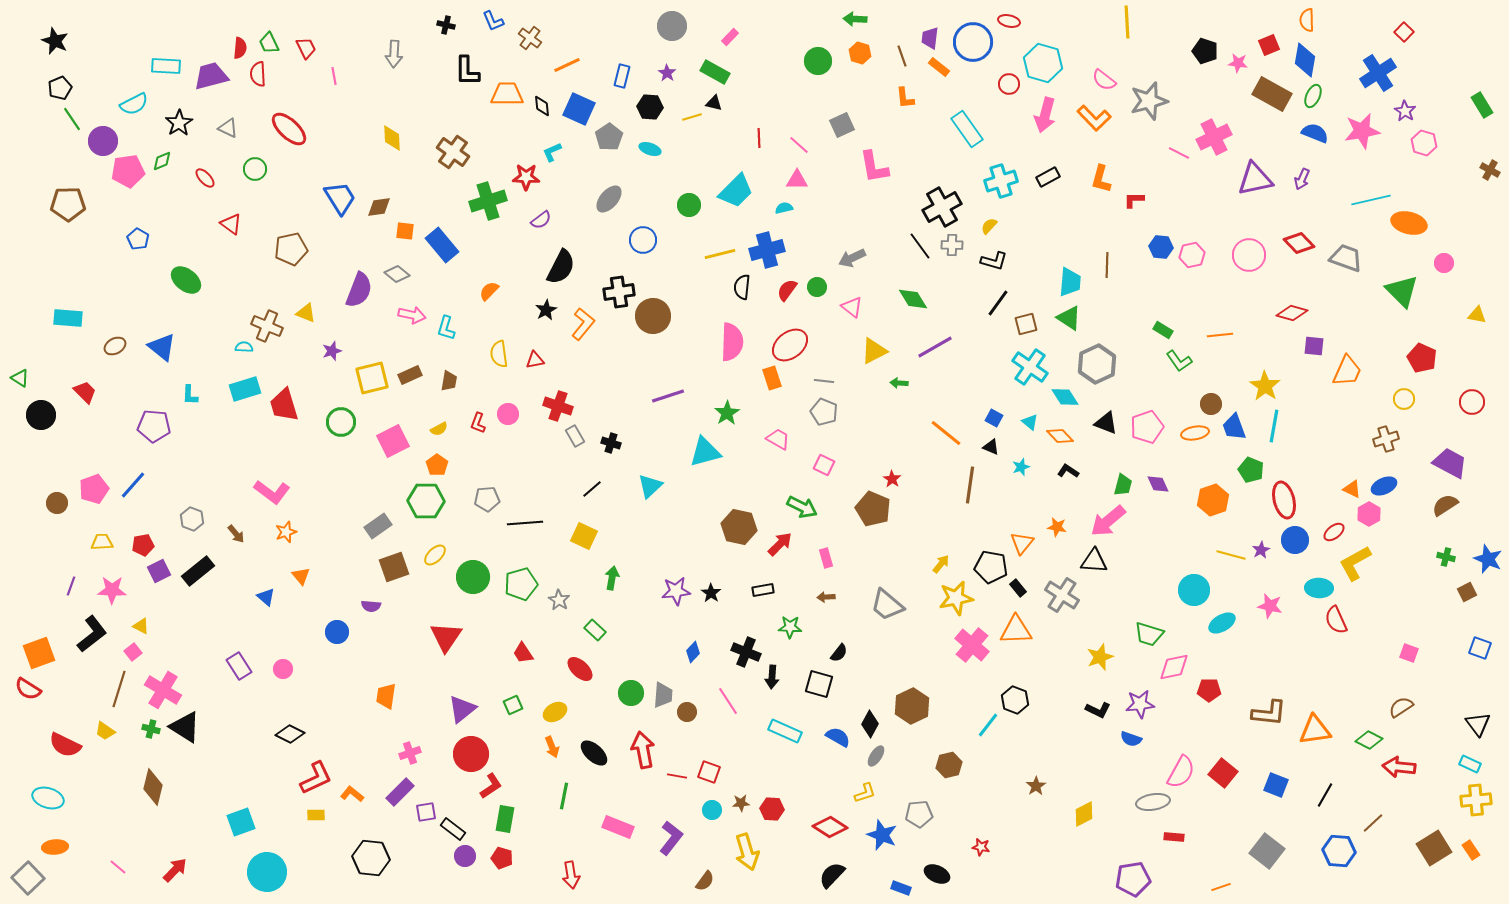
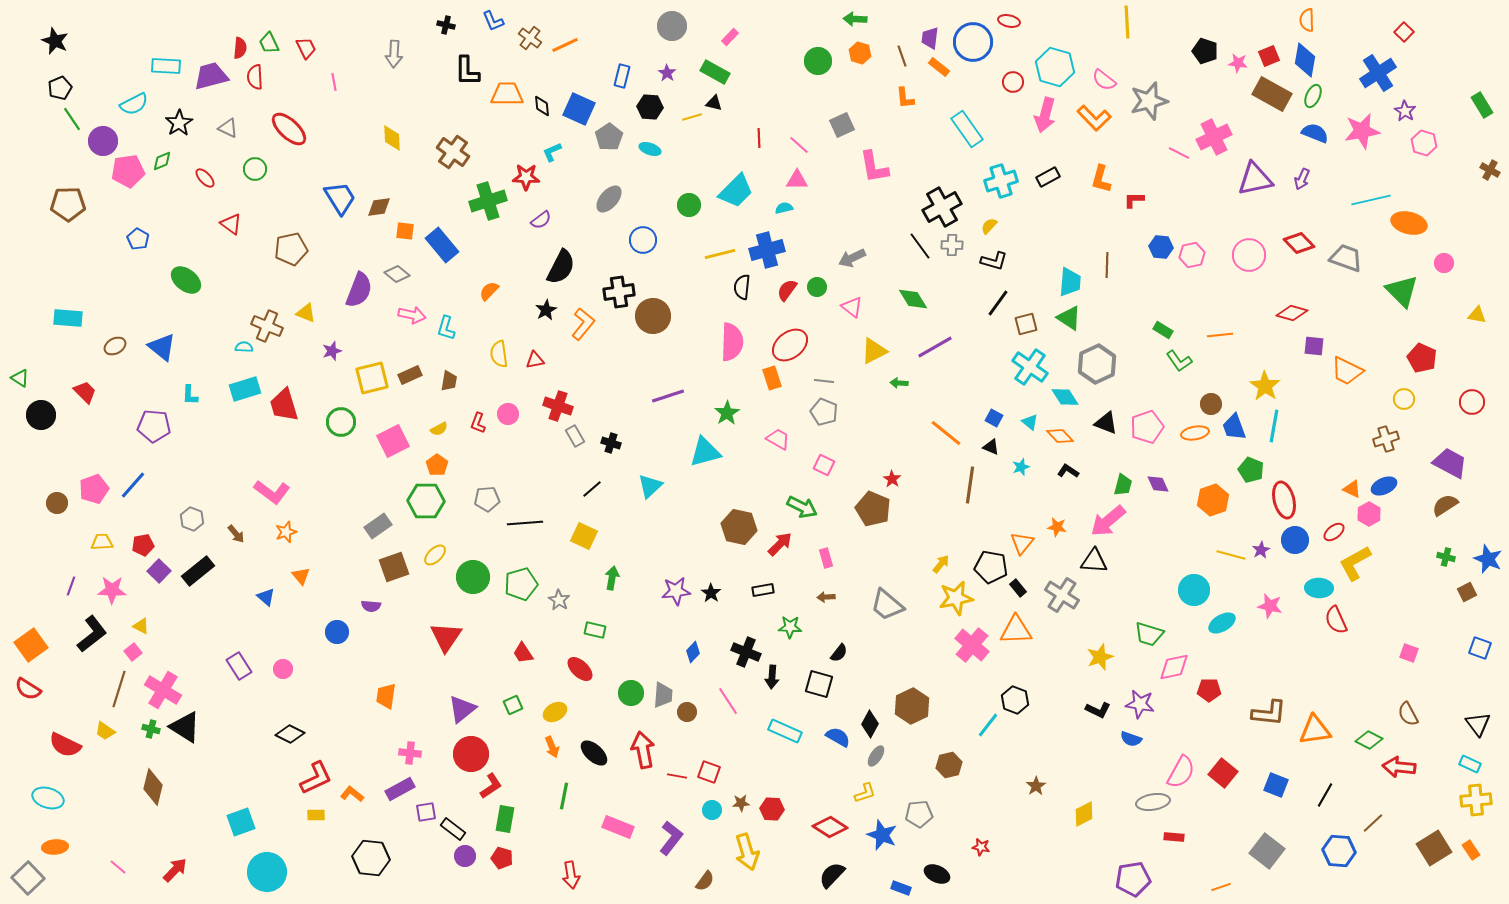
red square at (1269, 45): moved 11 px down
cyan hexagon at (1043, 63): moved 12 px right, 4 px down
orange line at (567, 65): moved 2 px left, 20 px up
red semicircle at (258, 74): moved 3 px left, 3 px down
pink line at (334, 76): moved 6 px down
red circle at (1009, 84): moved 4 px right, 2 px up
orange trapezoid at (1347, 371): rotated 92 degrees clockwise
purple square at (159, 571): rotated 20 degrees counterclockwise
green rectangle at (595, 630): rotated 30 degrees counterclockwise
orange square at (39, 653): moved 8 px left, 8 px up; rotated 16 degrees counterclockwise
purple star at (1140, 704): rotated 16 degrees clockwise
brown semicircle at (1401, 707): moved 7 px right, 7 px down; rotated 85 degrees counterclockwise
pink cross at (410, 753): rotated 25 degrees clockwise
purple rectangle at (400, 792): moved 3 px up; rotated 16 degrees clockwise
